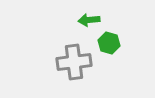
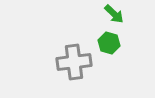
green arrow: moved 25 px right, 6 px up; rotated 130 degrees counterclockwise
